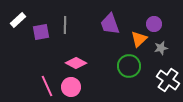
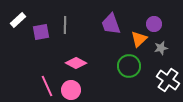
purple trapezoid: moved 1 px right
pink circle: moved 3 px down
